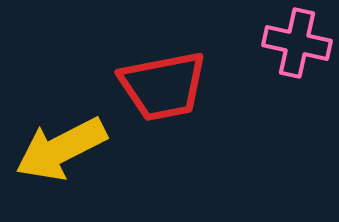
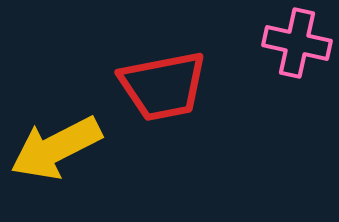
yellow arrow: moved 5 px left, 1 px up
